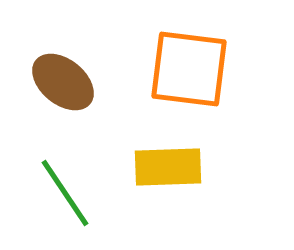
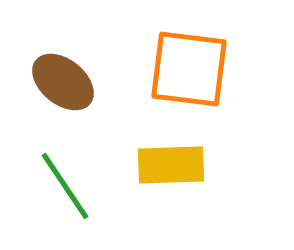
yellow rectangle: moved 3 px right, 2 px up
green line: moved 7 px up
